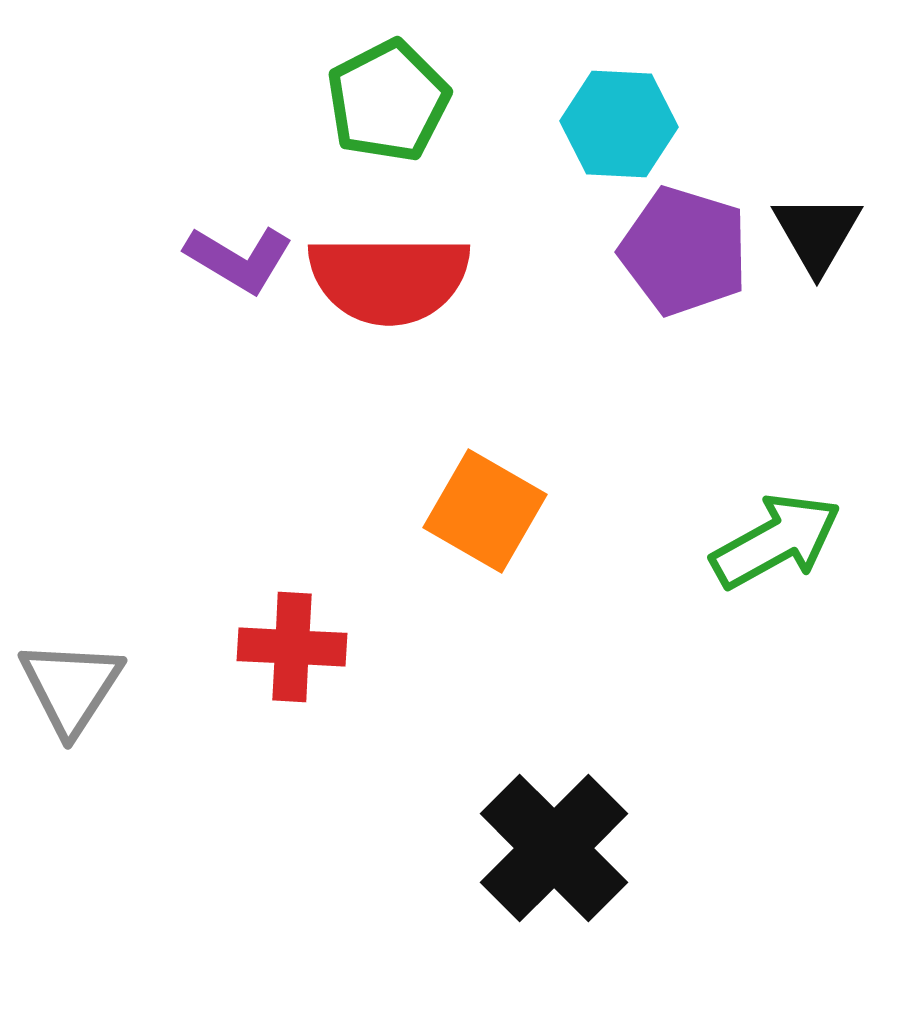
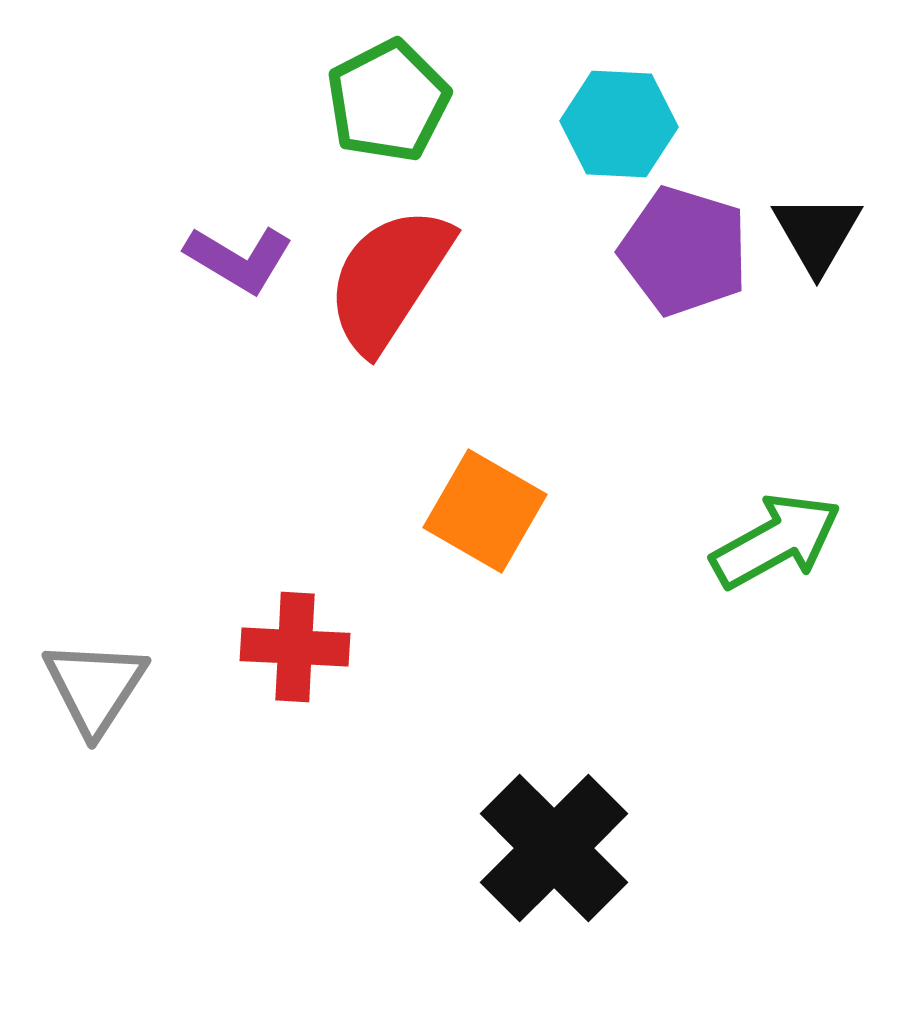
red semicircle: rotated 123 degrees clockwise
red cross: moved 3 px right
gray triangle: moved 24 px right
